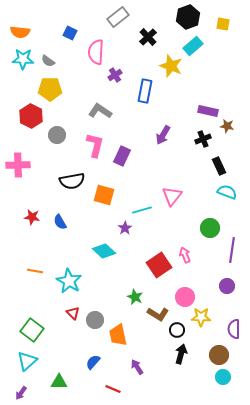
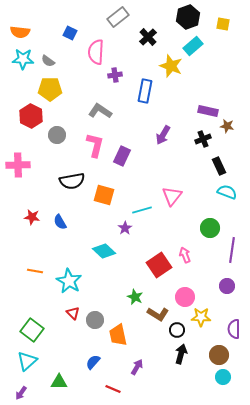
purple cross at (115, 75): rotated 24 degrees clockwise
purple arrow at (137, 367): rotated 63 degrees clockwise
